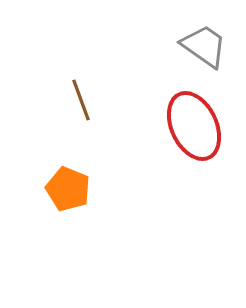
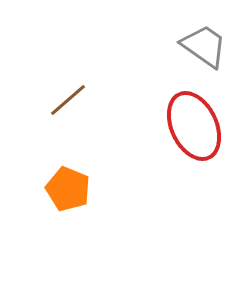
brown line: moved 13 px left; rotated 69 degrees clockwise
